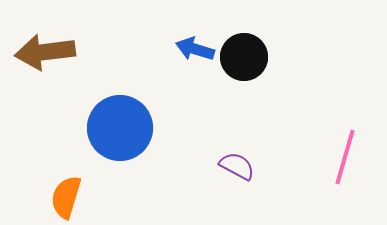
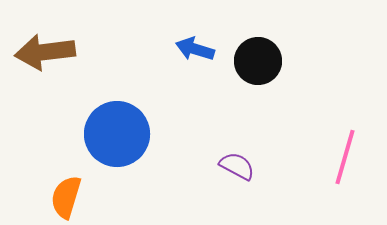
black circle: moved 14 px right, 4 px down
blue circle: moved 3 px left, 6 px down
